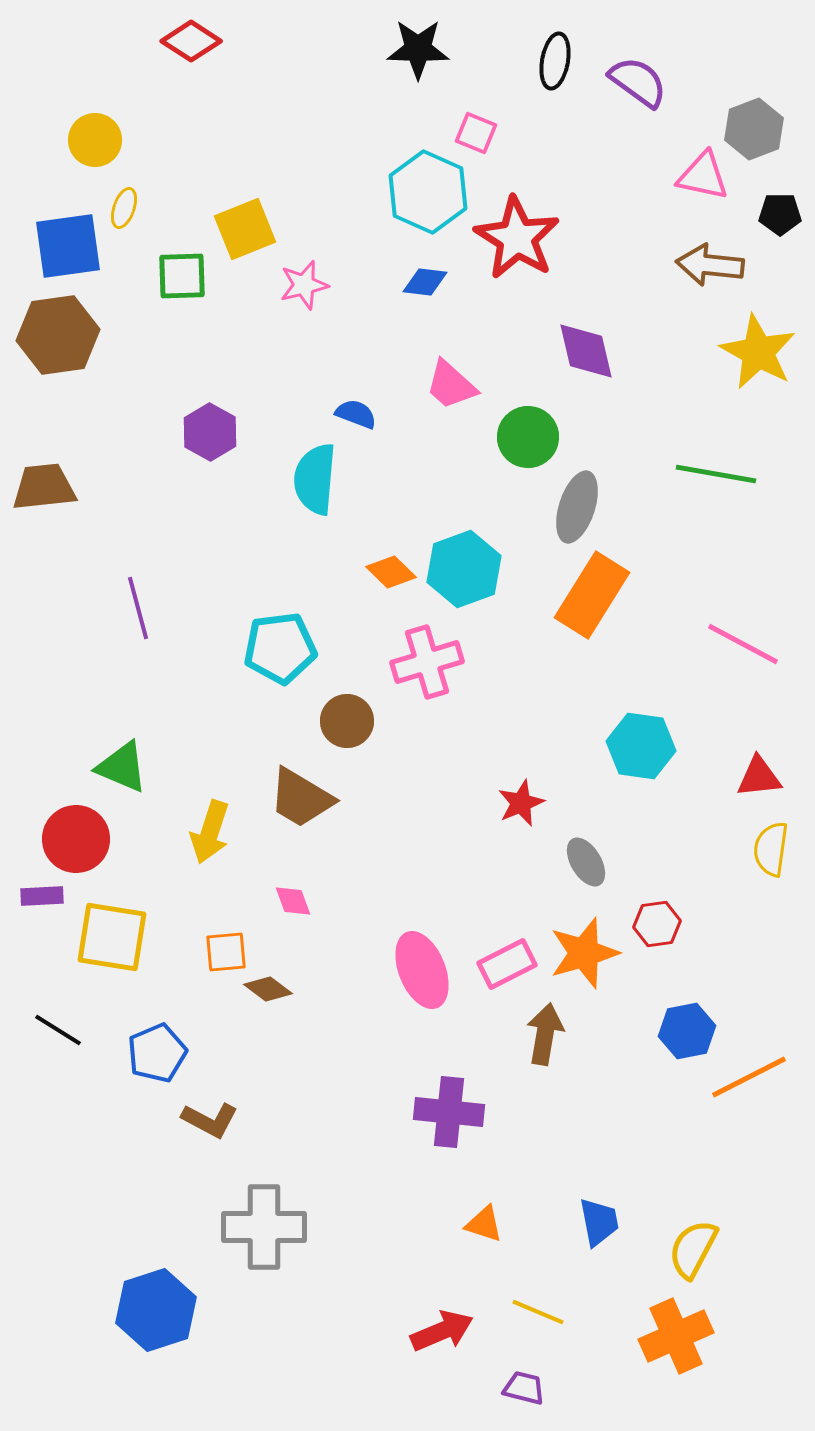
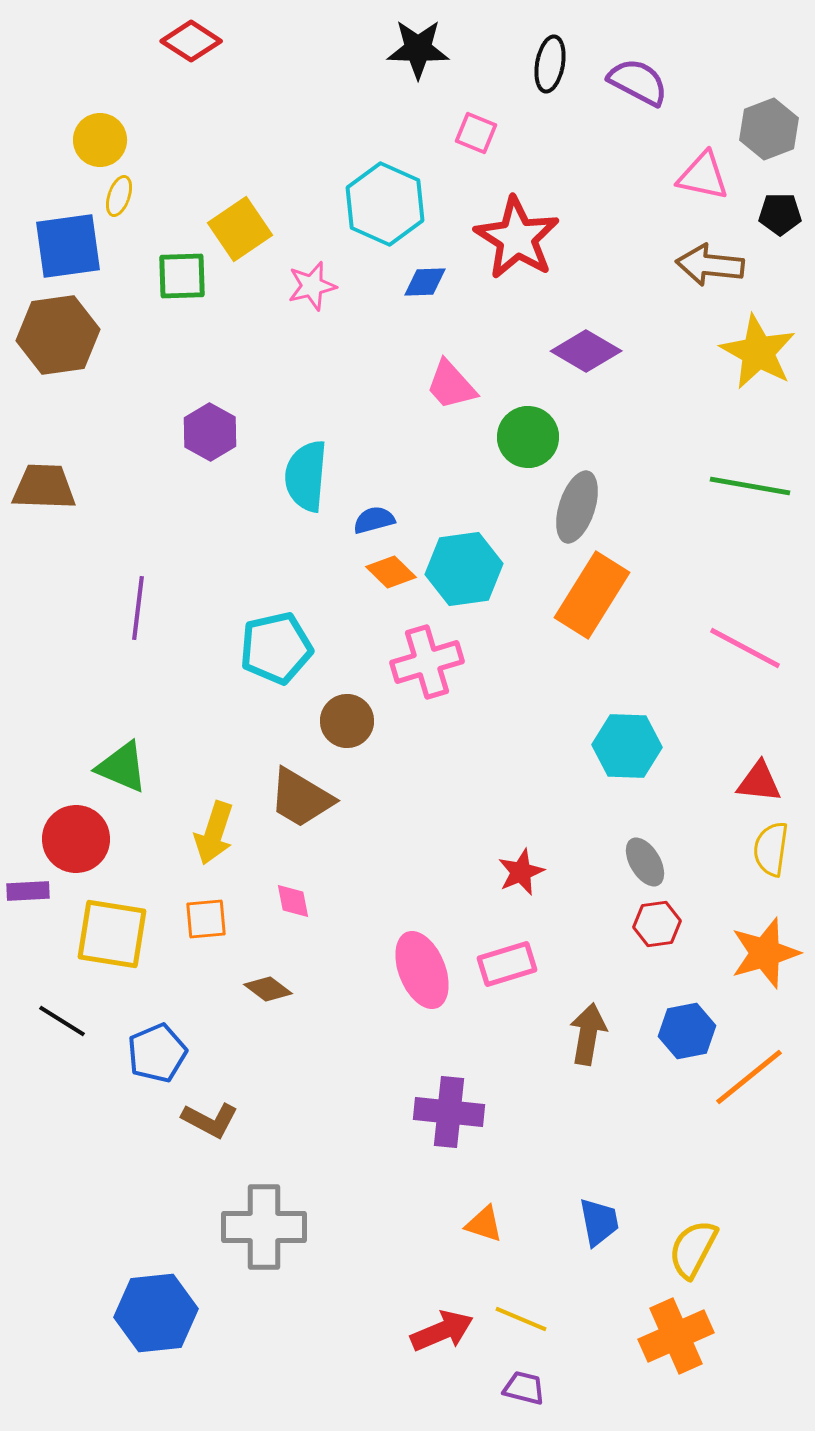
black ellipse at (555, 61): moved 5 px left, 3 px down
purple semicircle at (638, 82): rotated 8 degrees counterclockwise
gray hexagon at (754, 129): moved 15 px right
yellow circle at (95, 140): moved 5 px right
cyan hexagon at (428, 192): moved 43 px left, 12 px down
yellow ellipse at (124, 208): moved 5 px left, 12 px up
yellow square at (245, 229): moved 5 px left; rotated 12 degrees counterclockwise
blue diamond at (425, 282): rotated 9 degrees counterclockwise
pink star at (304, 285): moved 8 px right, 1 px down
purple diamond at (586, 351): rotated 46 degrees counterclockwise
pink trapezoid at (451, 385): rotated 6 degrees clockwise
blue semicircle at (356, 414): moved 18 px right, 106 px down; rotated 36 degrees counterclockwise
green line at (716, 474): moved 34 px right, 12 px down
cyan semicircle at (315, 479): moved 9 px left, 3 px up
brown trapezoid at (44, 487): rotated 8 degrees clockwise
cyan hexagon at (464, 569): rotated 12 degrees clockwise
purple line at (138, 608): rotated 22 degrees clockwise
pink line at (743, 644): moved 2 px right, 4 px down
cyan pentagon at (280, 648): moved 4 px left; rotated 6 degrees counterclockwise
cyan hexagon at (641, 746): moved 14 px left; rotated 6 degrees counterclockwise
red triangle at (759, 777): moved 5 px down; rotated 12 degrees clockwise
red star at (521, 803): moved 69 px down
yellow arrow at (210, 832): moved 4 px right, 1 px down
gray ellipse at (586, 862): moved 59 px right
purple rectangle at (42, 896): moved 14 px left, 5 px up
pink diamond at (293, 901): rotated 9 degrees clockwise
yellow square at (112, 937): moved 3 px up
orange square at (226, 952): moved 20 px left, 33 px up
orange star at (584, 953): moved 181 px right
pink rectangle at (507, 964): rotated 10 degrees clockwise
black line at (58, 1030): moved 4 px right, 9 px up
brown arrow at (545, 1034): moved 43 px right
orange line at (749, 1077): rotated 12 degrees counterclockwise
blue hexagon at (156, 1310): moved 3 px down; rotated 12 degrees clockwise
yellow line at (538, 1312): moved 17 px left, 7 px down
